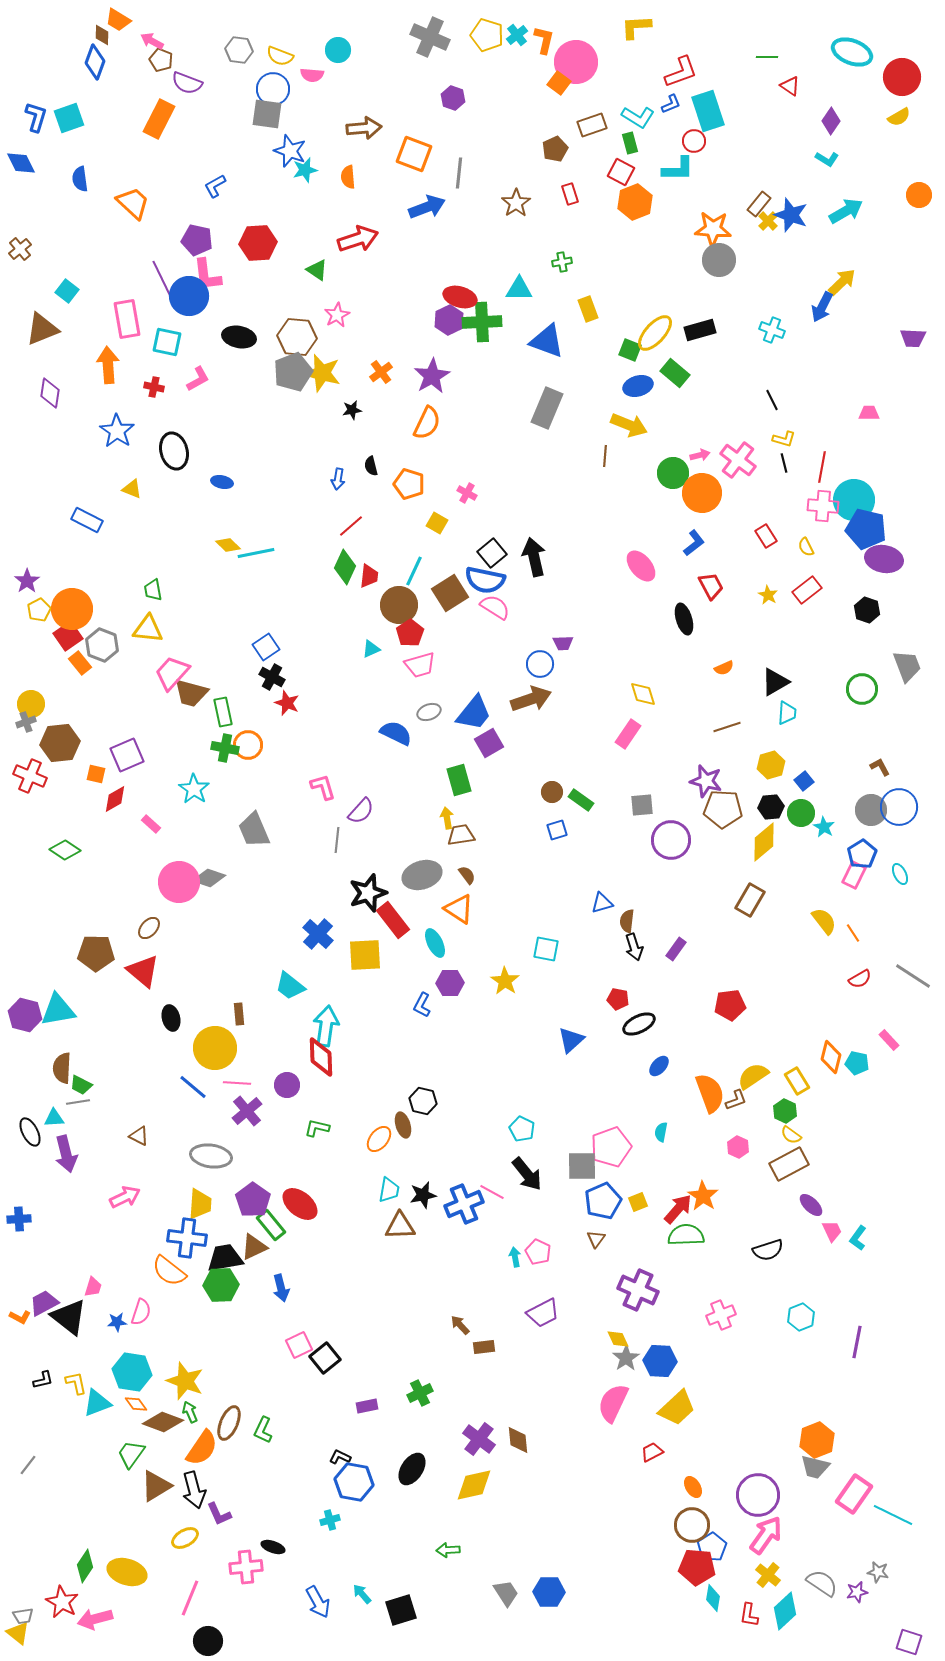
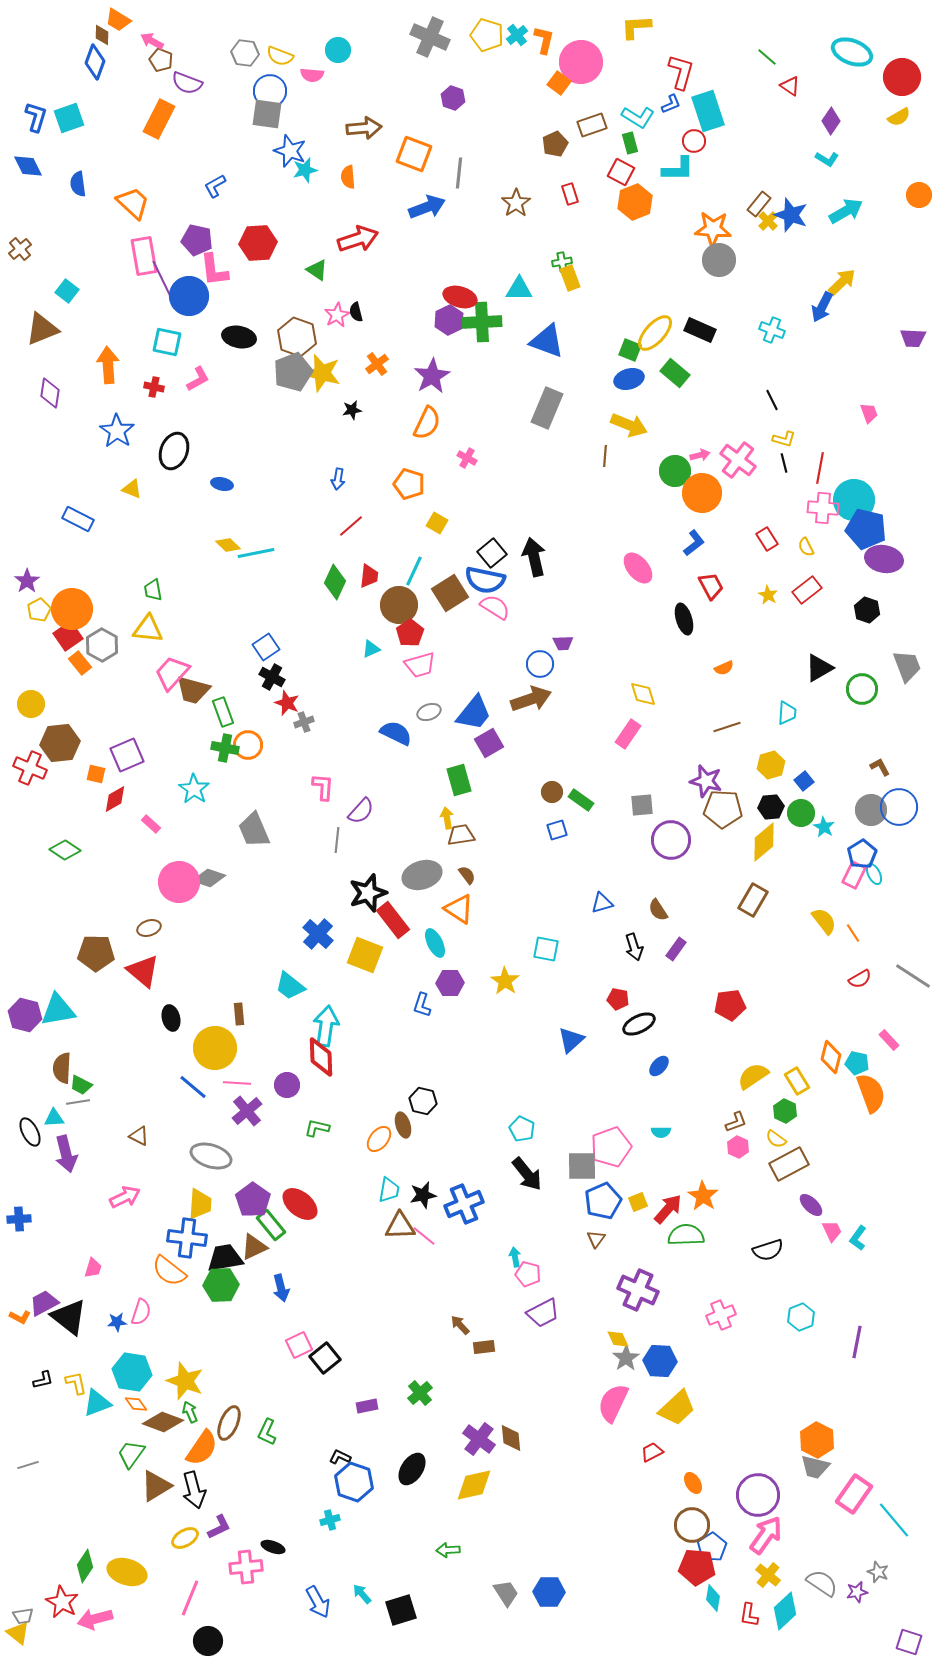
gray hexagon at (239, 50): moved 6 px right, 3 px down
green line at (767, 57): rotated 40 degrees clockwise
pink circle at (576, 62): moved 5 px right
red L-shape at (681, 72): rotated 54 degrees counterclockwise
blue circle at (273, 89): moved 3 px left, 2 px down
brown pentagon at (555, 149): moved 5 px up
blue diamond at (21, 163): moved 7 px right, 3 px down
blue semicircle at (80, 179): moved 2 px left, 5 px down
pink L-shape at (207, 275): moved 7 px right, 5 px up
yellow rectangle at (588, 309): moved 18 px left, 31 px up
pink rectangle at (127, 319): moved 17 px right, 63 px up
black rectangle at (700, 330): rotated 40 degrees clockwise
brown hexagon at (297, 337): rotated 15 degrees clockwise
orange cross at (381, 372): moved 4 px left, 8 px up
blue ellipse at (638, 386): moved 9 px left, 7 px up
pink trapezoid at (869, 413): rotated 70 degrees clockwise
black ellipse at (174, 451): rotated 36 degrees clockwise
black semicircle at (371, 466): moved 15 px left, 154 px up
red line at (822, 467): moved 2 px left, 1 px down
green circle at (673, 473): moved 2 px right, 2 px up
blue ellipse at (222, 482): moved 2 px down
pink cross at (467, 493): moved 35 px up
pink cross at (823, 506): moved 2 px down
blue rectangle at (87, 520): moved 9 px left, 1 px up
red rectangle at (766, 536): moved 1 px right, 3 px down
pink ellipse at (641, 566): moved 3 px left, 2 px down
green diamond at (345, 567): moved 10 px left, 15 px down
gray hexagon at (102, 645): rotated 8 degrees clockwise
black triangle at (775, 682): moved 44 px right, 14 px up
brown trapezoid at (191, 693): moved 2 px right, 3 px up
green rectangle at (223, 712): rotated 8 degrees counterclockwise
gray cross at (26, 722): moved 278 px right
red cross at (30, 776): moved 8 px up
pink L-shape at (323, 787): rotated 20 degrees clockwise
cyan ellipse at (900, 874): moved 26 px left
brown rectangle at (750, 900): moved 3 px right
brown semicircle at (627, 921): moved 31 px right, 11 px up; rotated 40 degrees counterclockwise
brown ellipse at (149, 928): rotated 30 degrees clockwise
yellow square at (365, 955): rotated 24 degrees clockwise
blue L-shape at (422, 1005): rotated 10 degrees counterclockwise
orange semicircle at (710, 1093): moved 161 px right
brown L-shape at (736, 1100): moved 22 px down
cyan semicircle at (661, 1132): rotated 102 degrees counterclockwise
yellow semicircle at (791, 1135): moved 15 px left, 4 px down
gray ellipse at (211, 1156): rotated 9 degrees clockwise
pink line at (492, 1192): moved 68 px left, 44 px down; rotated 10 degrees clockwise
red arrow at (678, 1209): moved 10 px left
pink pentagon at (538, 1252): moved 10 px left, 22 px down; rotated 10 degrees counterclockwise
pink trapezoid at (93, 1287): moved 19 px up
green cross at (420, 1393): rotated 15 degrees counterclockwise
green L-shape at (263, 1430): moved 4 px right, 2 px down
brown diamond at (518, 1440): moved 7 px left, 2 px up
orange hexagon at (817, 1440): rotated 12 degrees counterclockwise
gray line at (28, 1465): rotated 35 degrees clockwise
blue hexagon at (354, 1482): rotated 9 degrees clockwise
orange ellipse at (693, 1487): moved 4 px up
purple L-shape at (219, 1514): moved 13 px down; rotated 92 degrees counterclockwise
cyan line at (893, 1515): moved 1 px right, 5 px down; rotated 24 degrees clockwise
gray star at (878, 1572): rotated 10 degrees clockwise
